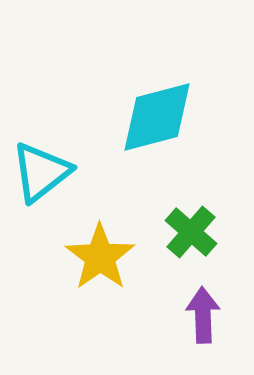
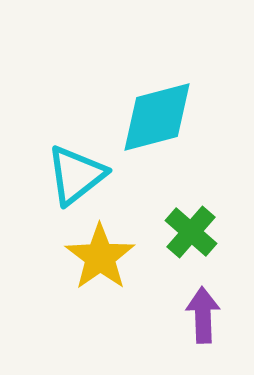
cyan triangle: moved 35 px right, 3 px down
